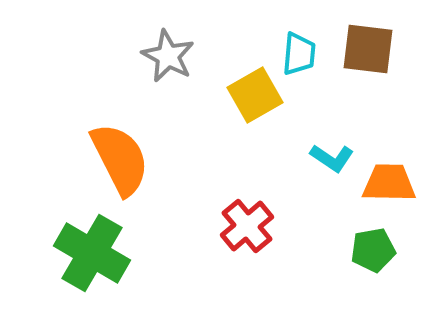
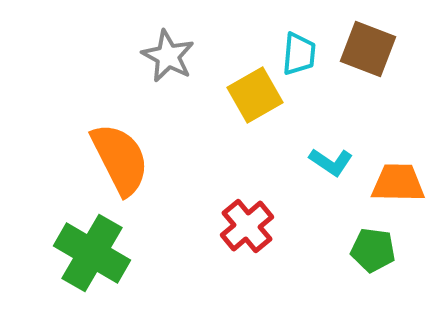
brown square: rotated 14 degrees clockwise
cyan L-shape: moved 1 px left, 4 px down
orange trapezoid: moved 9 px right
green pentagon: rotated 18 degrees clockwise
